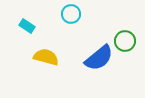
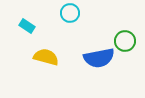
cyan circle: moved 1 px left, 1 px up
blue semicircle: rotated 28 degrees clockwise
